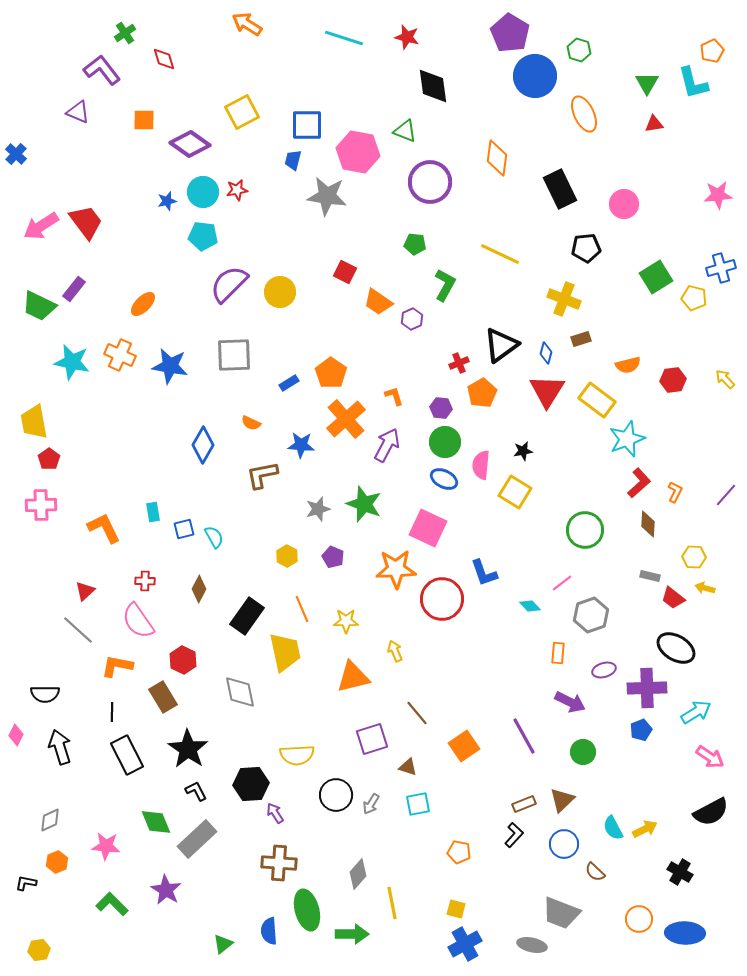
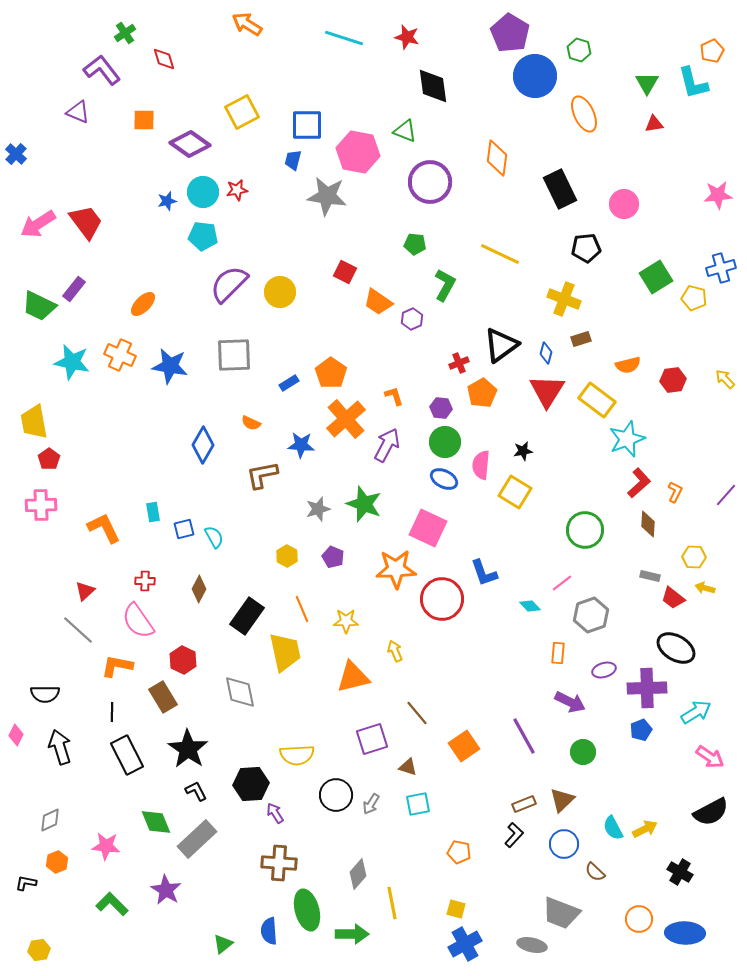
pink arrow at (41, 226): moved 3 px left, 2 px up
